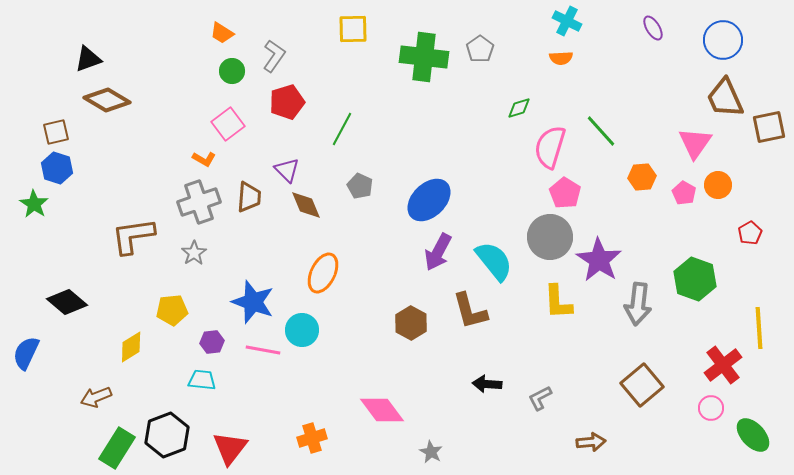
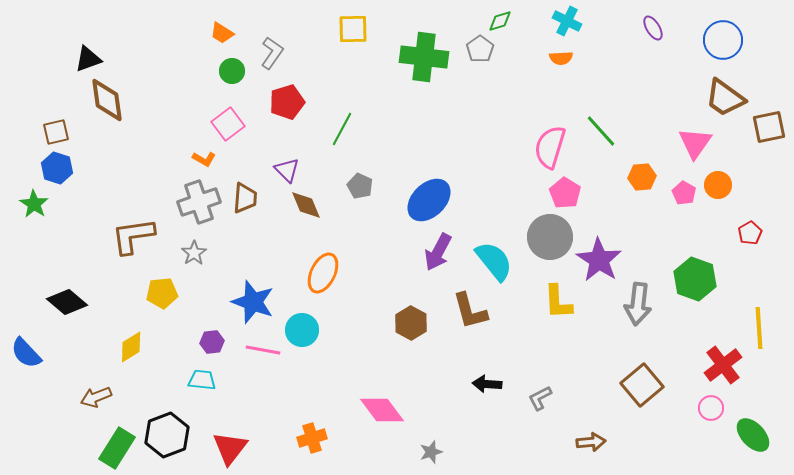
gray L-shape at (274, 56): moved 2 px left, 3 px up
brown trapezoid at (725, 98): rotated 30 degrees counterclockwise
brown diamond at (107, 100): rotated 51 degrees clockwise
green diamond at (519, 108): moved 19 px left, 87 px up
brown trapezoid at (249, 197): moved 4 px left, 1 px down
yellow pentagon at (172, 310): moved 10 px left, 17 px up
blue semicircle at (26, 353): rotated 68 degrees counterclockwise
gray star at (431, 452): rotated 25 degrees clockwise
